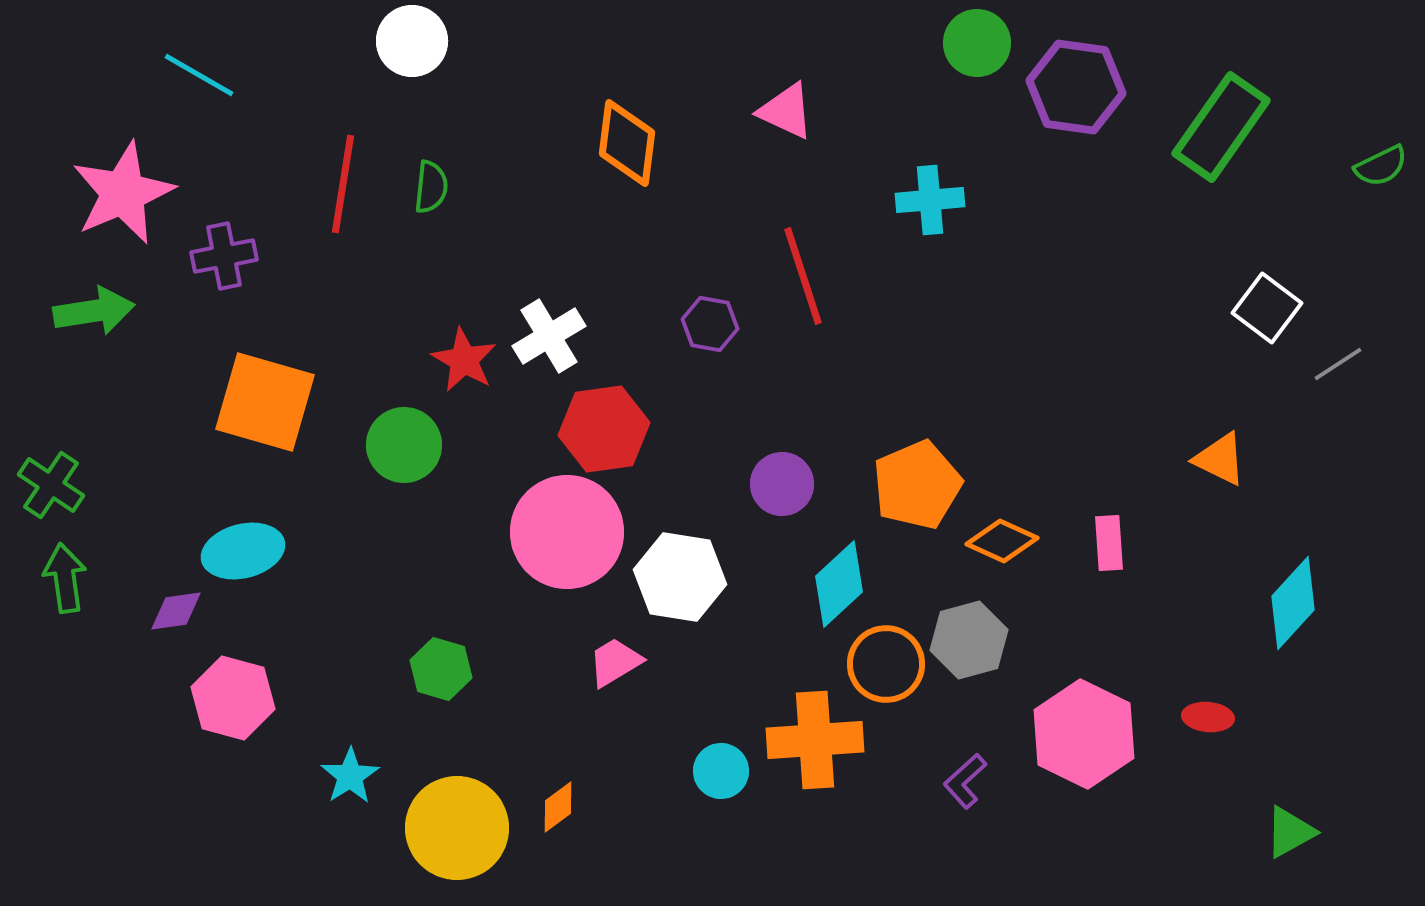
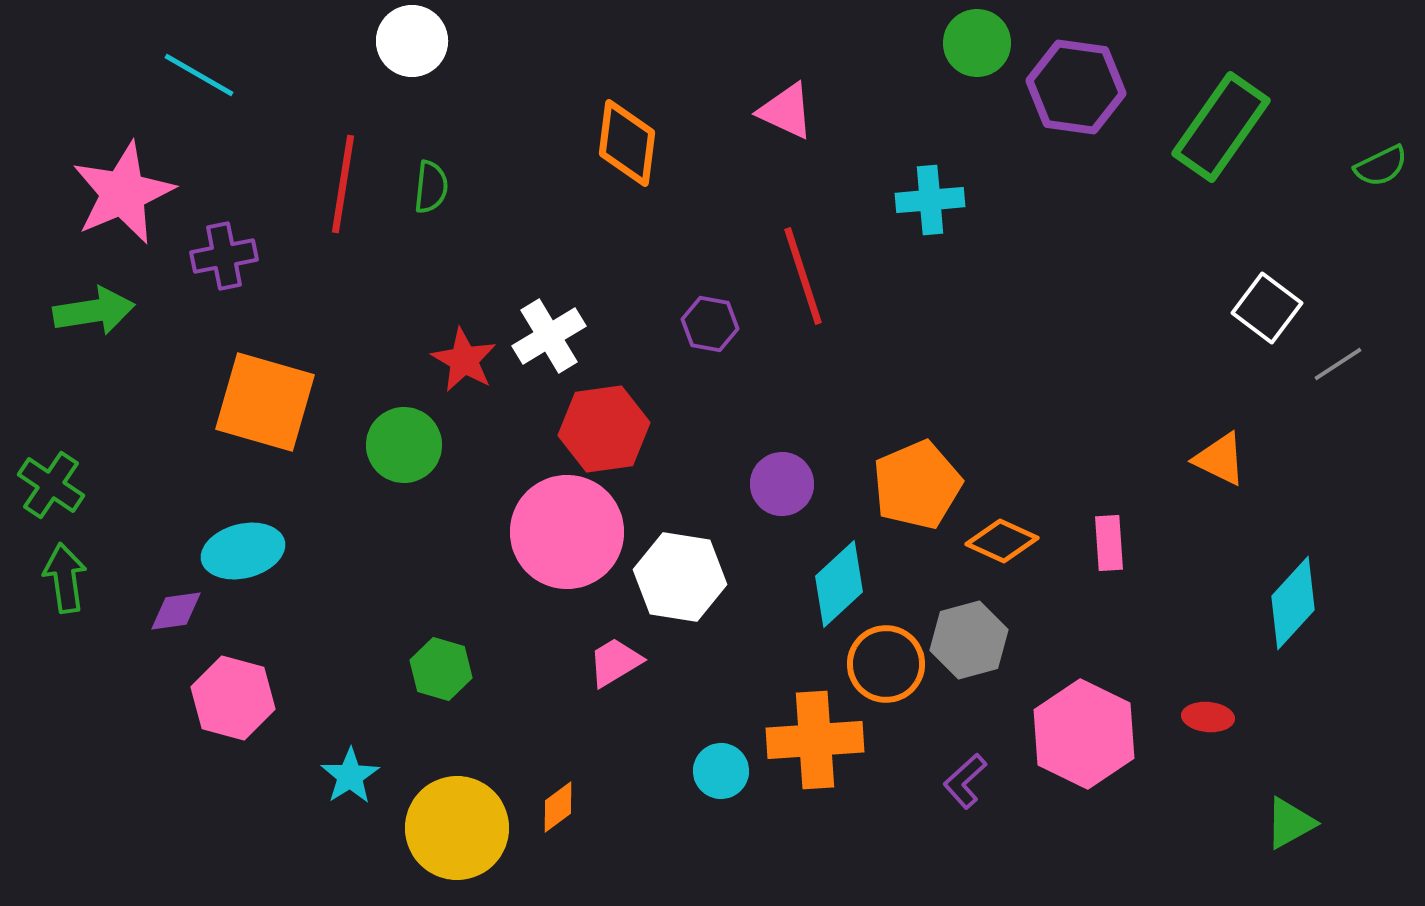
green triangle at (1290, 832): moved 9 px up
